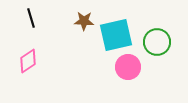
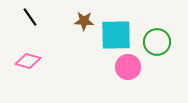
black line: moved 1 px left, 1 px up; rotated 18 degrees counterclockwise
cyan square: rotated 12 degrees clockwise
pink diamond: rotated 50 degrees clockwise
